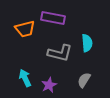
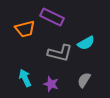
purple rectangle: moved 1 px left, 1 px up; rotated 15 degrees clockwise
cyan semicircle: moved 1 px left; rotated 66 degrees clockwise
purple star: moved 2 px right, 1 px up; rotated 28 degrees counterclockwise
